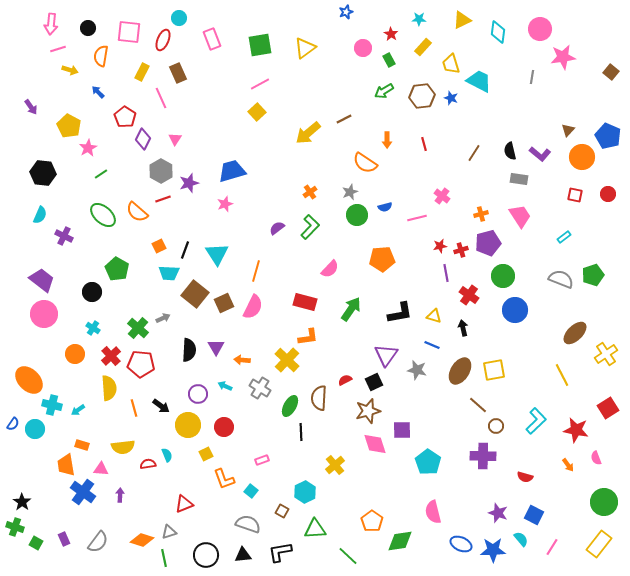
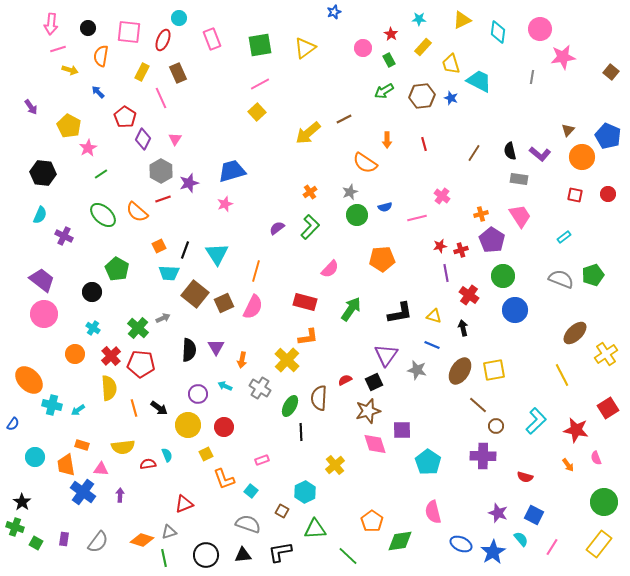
blue star at (346, 12): moved 12 px left
purple pentagon at (488, 243): moved 4 px right, 3 px up; rotated 25 degrees counterclockwise
orange arrow at (242, 360): rotated 84 degrees counterclockwise
black arrow at (161, 406): moved 2 px left, 2 px down
cyan circle at (35, 429): moved 28 px down
purple rectangle at (64, 539): rotated 32 degrees clockwise
blue star at (493, 550): moved 2 px down; rotated 30 degrees counterclockwise
